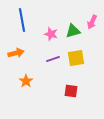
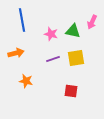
green triangle: rotated 28 degrees clockwise
orange star: rotated 24 degrees counterclockwise
